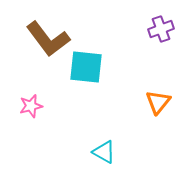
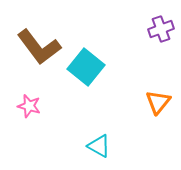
brown L-shape: moved 9 px left, 8 px down
cyan square: rotated 33 degrees clockwise
pink star: moved 2 px left; rotated 30 degrees clockwise
cyan triangle: moved 5 px left, 6 px up
